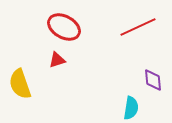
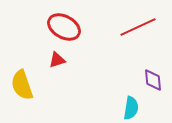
yellow semicircle: moved 2 px right, 1 px down
